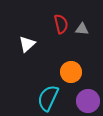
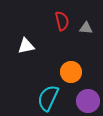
red semicircle: moved 1 px right, 3 px up
gray triangle: moved 4 px right, 1 px up
white triangle: moved 1 px left, 2 px down; rotated 30 degrees clockwise
